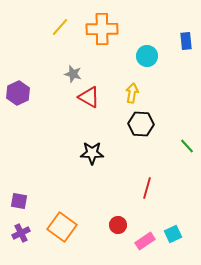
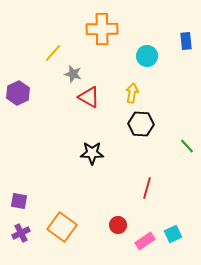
yellow line: moved 7 px left, 26 px down
